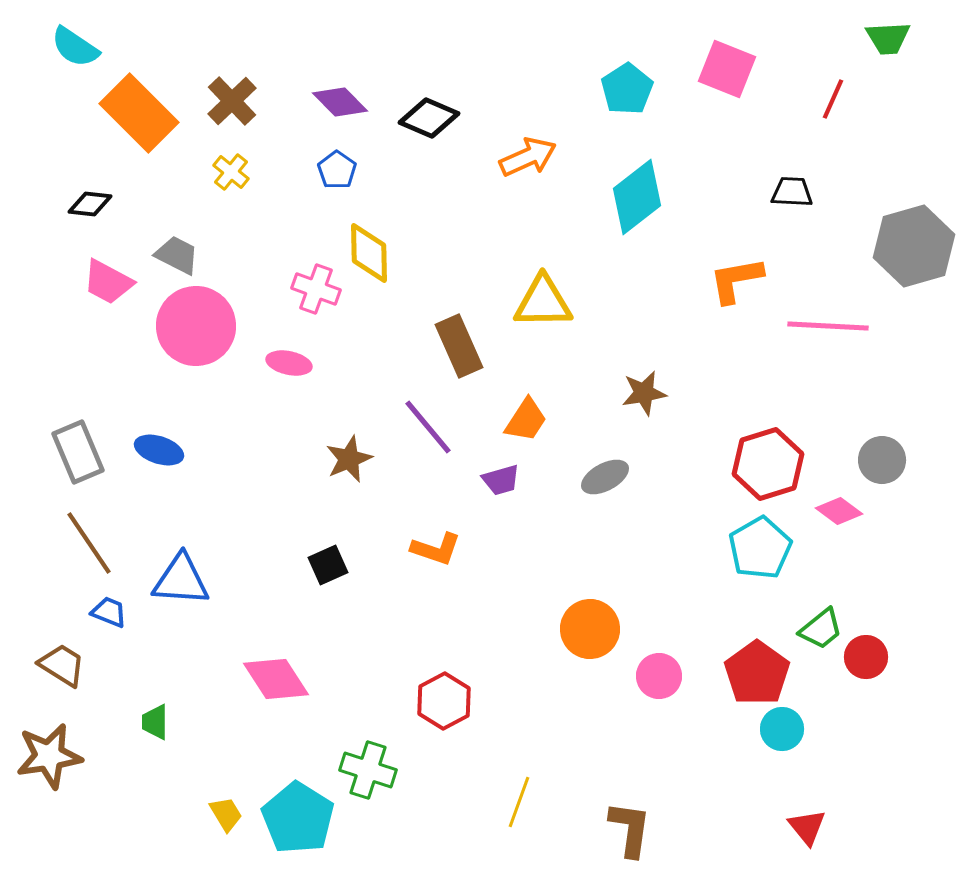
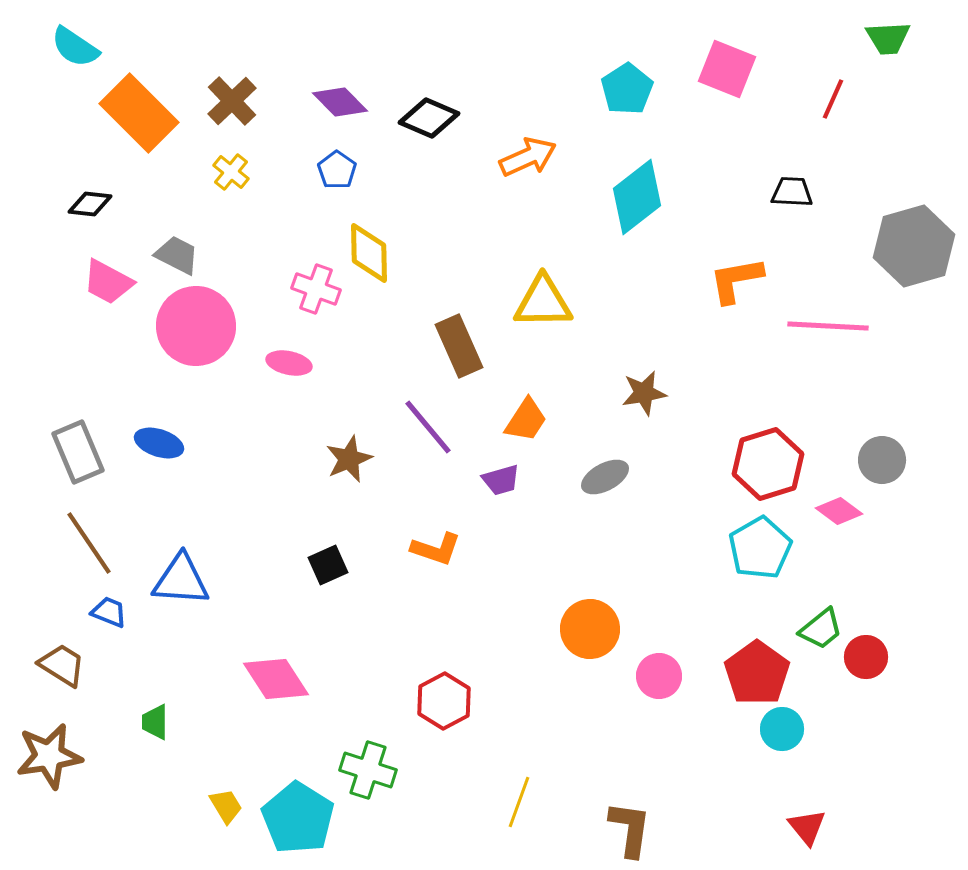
blue ellipse at (159, 450): moved 7 px up
yellow trapezoid at (226, 814): moved 8 px up
